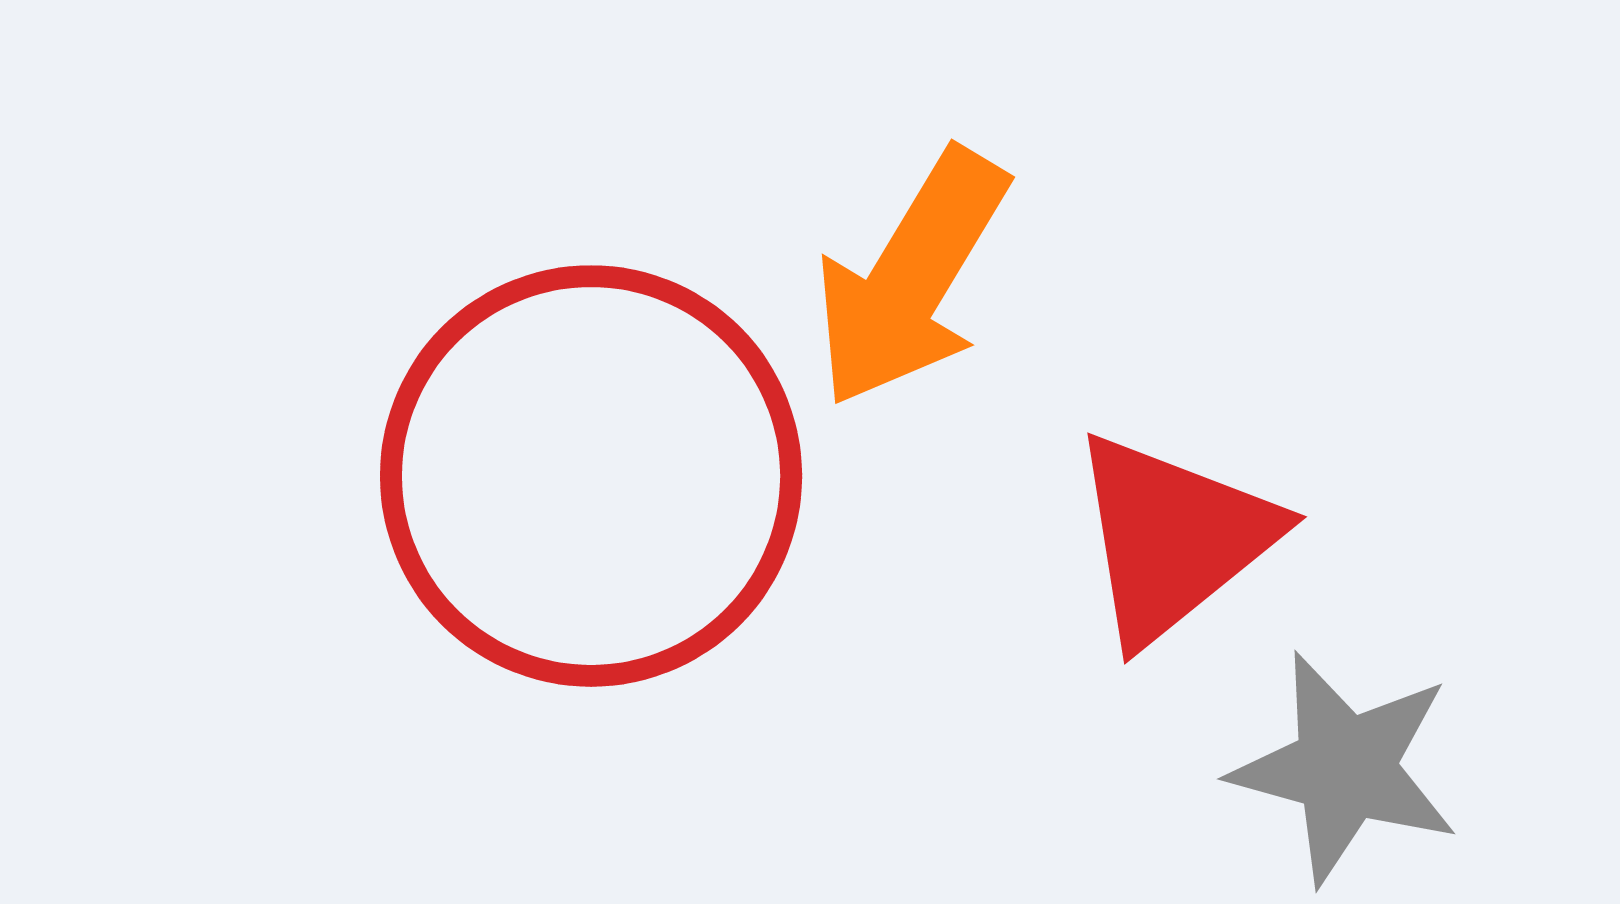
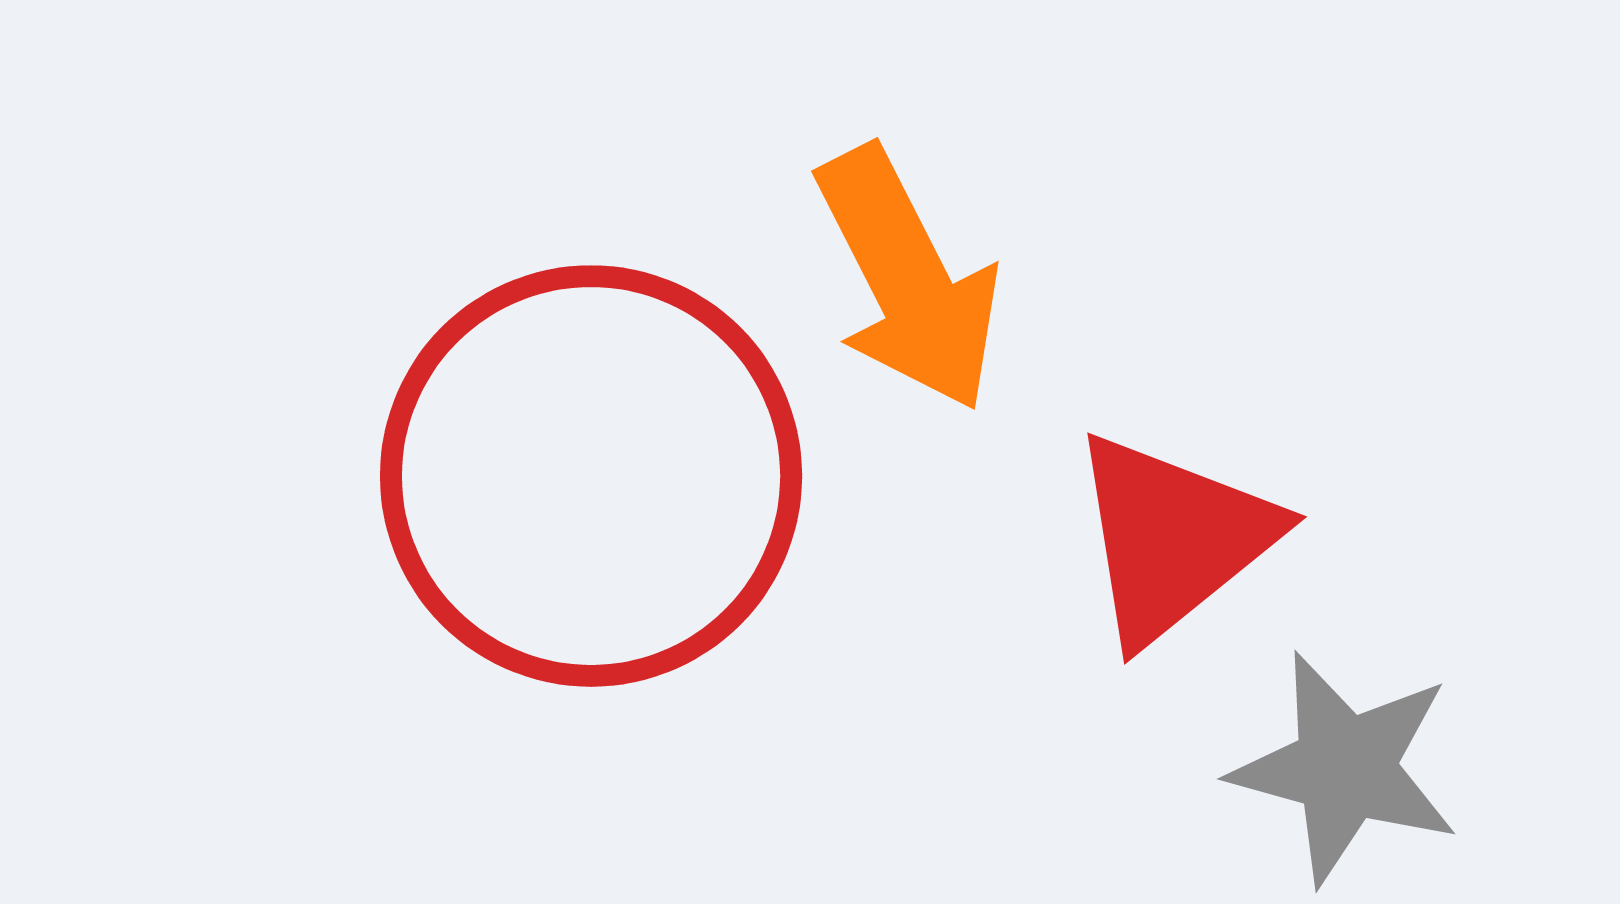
orange arrow: moved 3 px left, 1 px down; rotated 58 degrees counterclockwise
